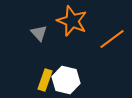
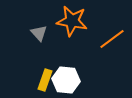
orange star: rotated 12 degrees counterclockwise
white hexagon: rotated 8 degrees counterclockwise
